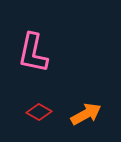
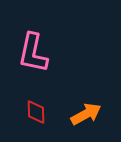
red diamond: moved 3 px left; rotated 60 degrees clockwise
